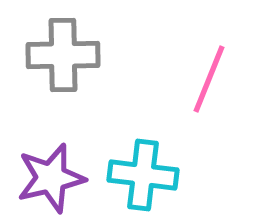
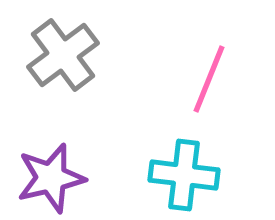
gray cross: rotated 36 degrees counterclockwise
cyan cross: moved 41 px right
